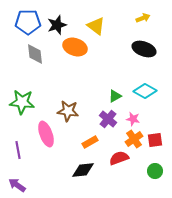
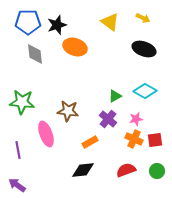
yellow arrow: rotated 48 degrees clockwise
yellow triangle: moved 14 px right, 4 px up
pink star: moved 3 px right; rotated 24 degrees counterclockwise
orange cross: rotated 30 degrees counterclockwise
red semicircle: moved 7 px right, 12 px down
green circle: moved 2 px right
